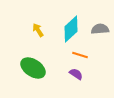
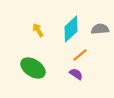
orange line: rotated 56 degrees counterclockwise
